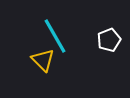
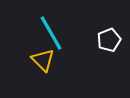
cyan line: moved 4 px left, 3 px up
